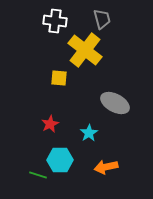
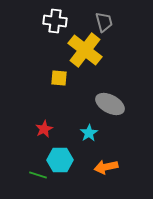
gray trapezoid: moved 2 px right, 3 px down
gray ellipse: moved 5 px left, 1 px down
red star: moved 6 px left, 5 px down
